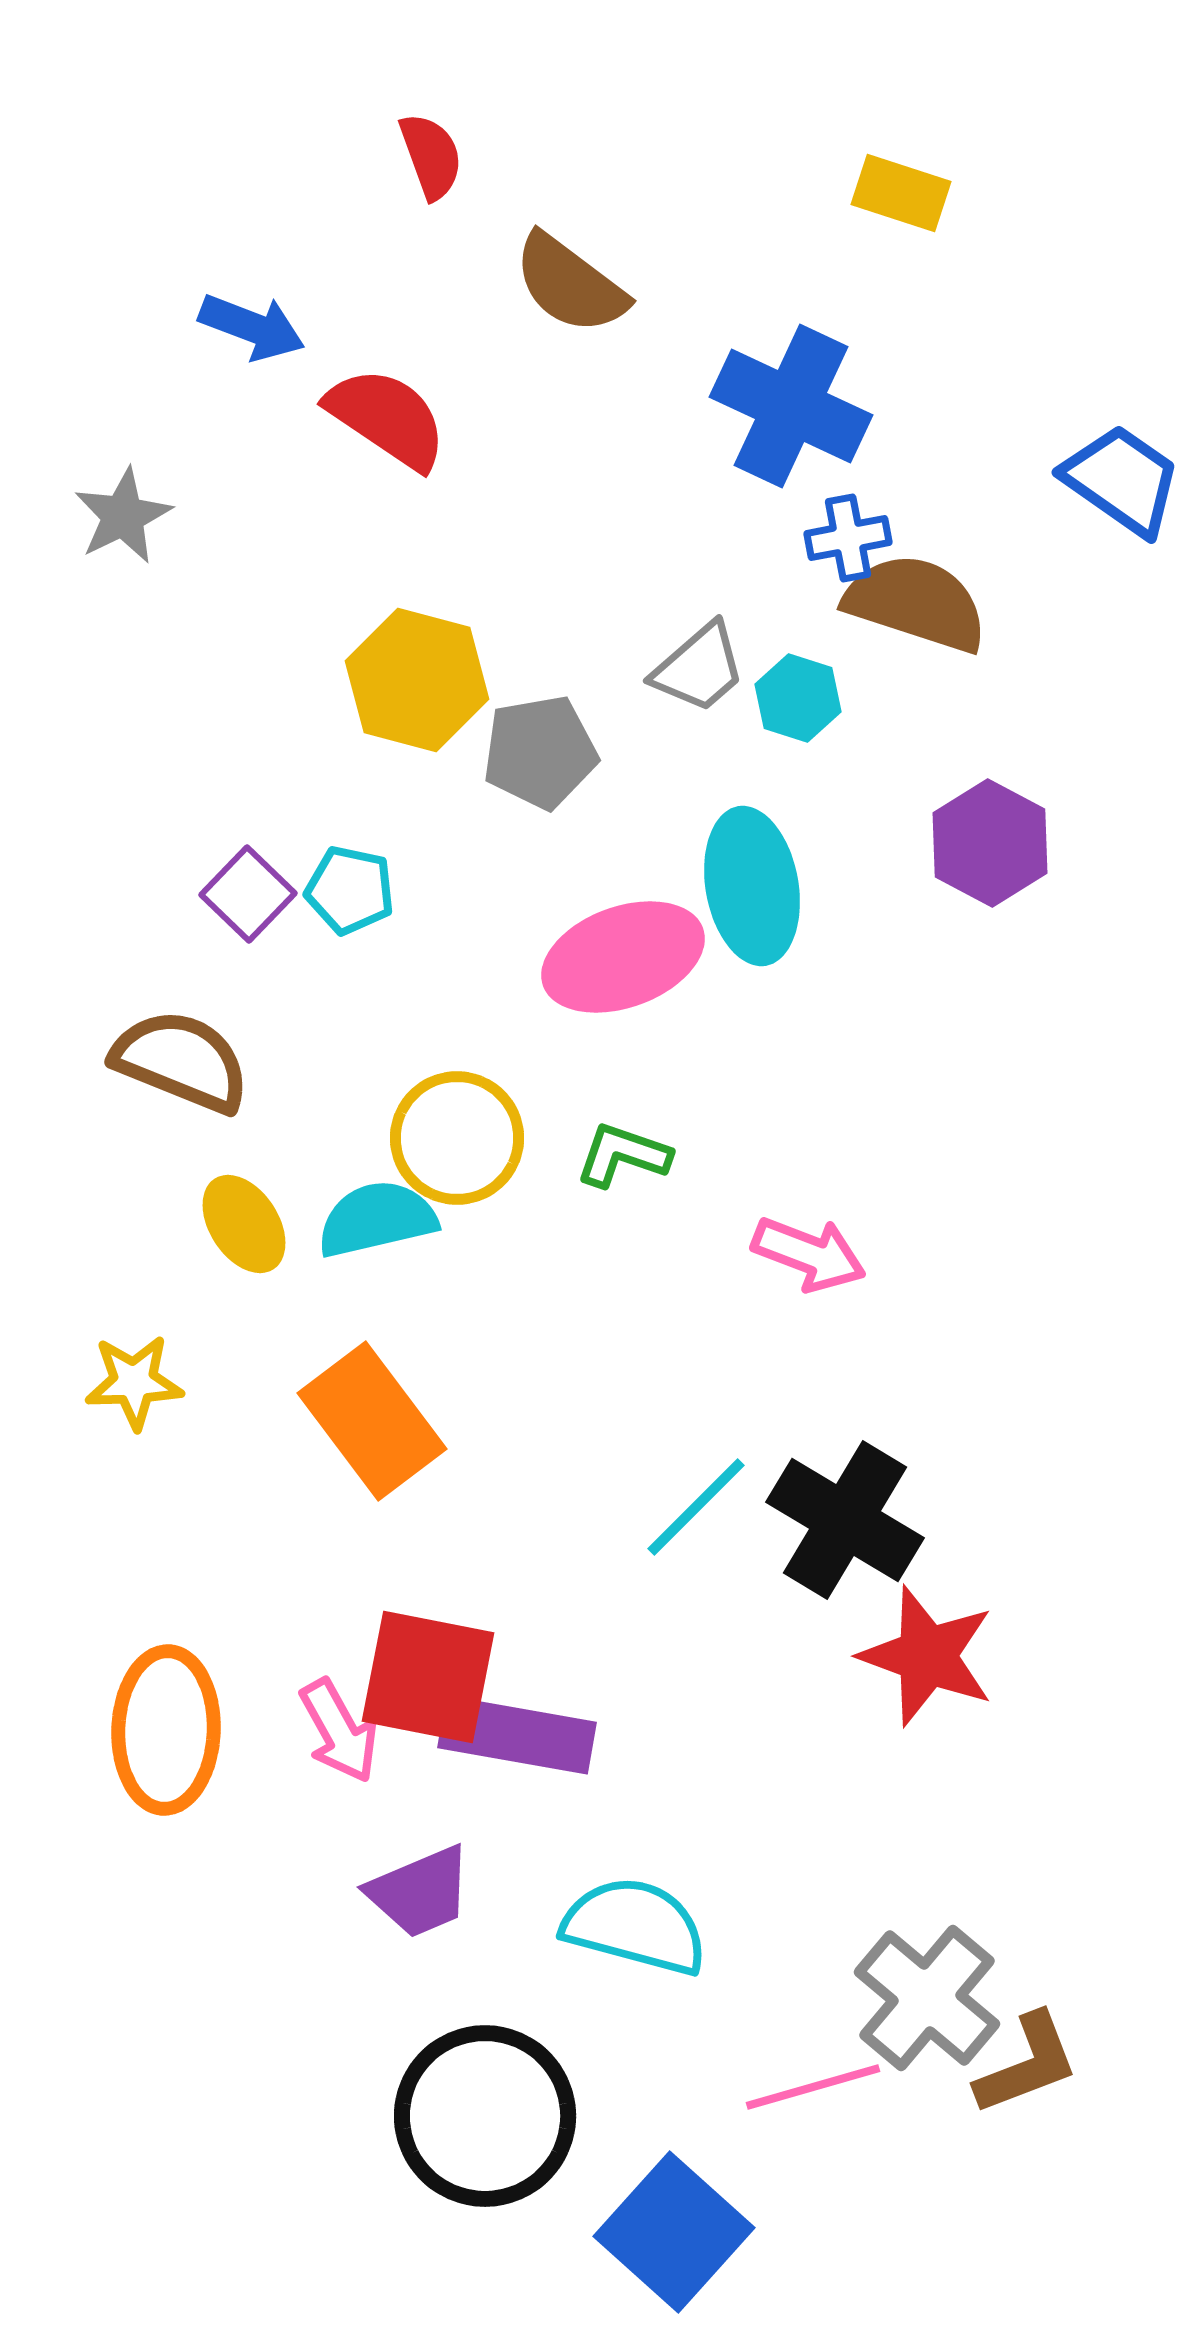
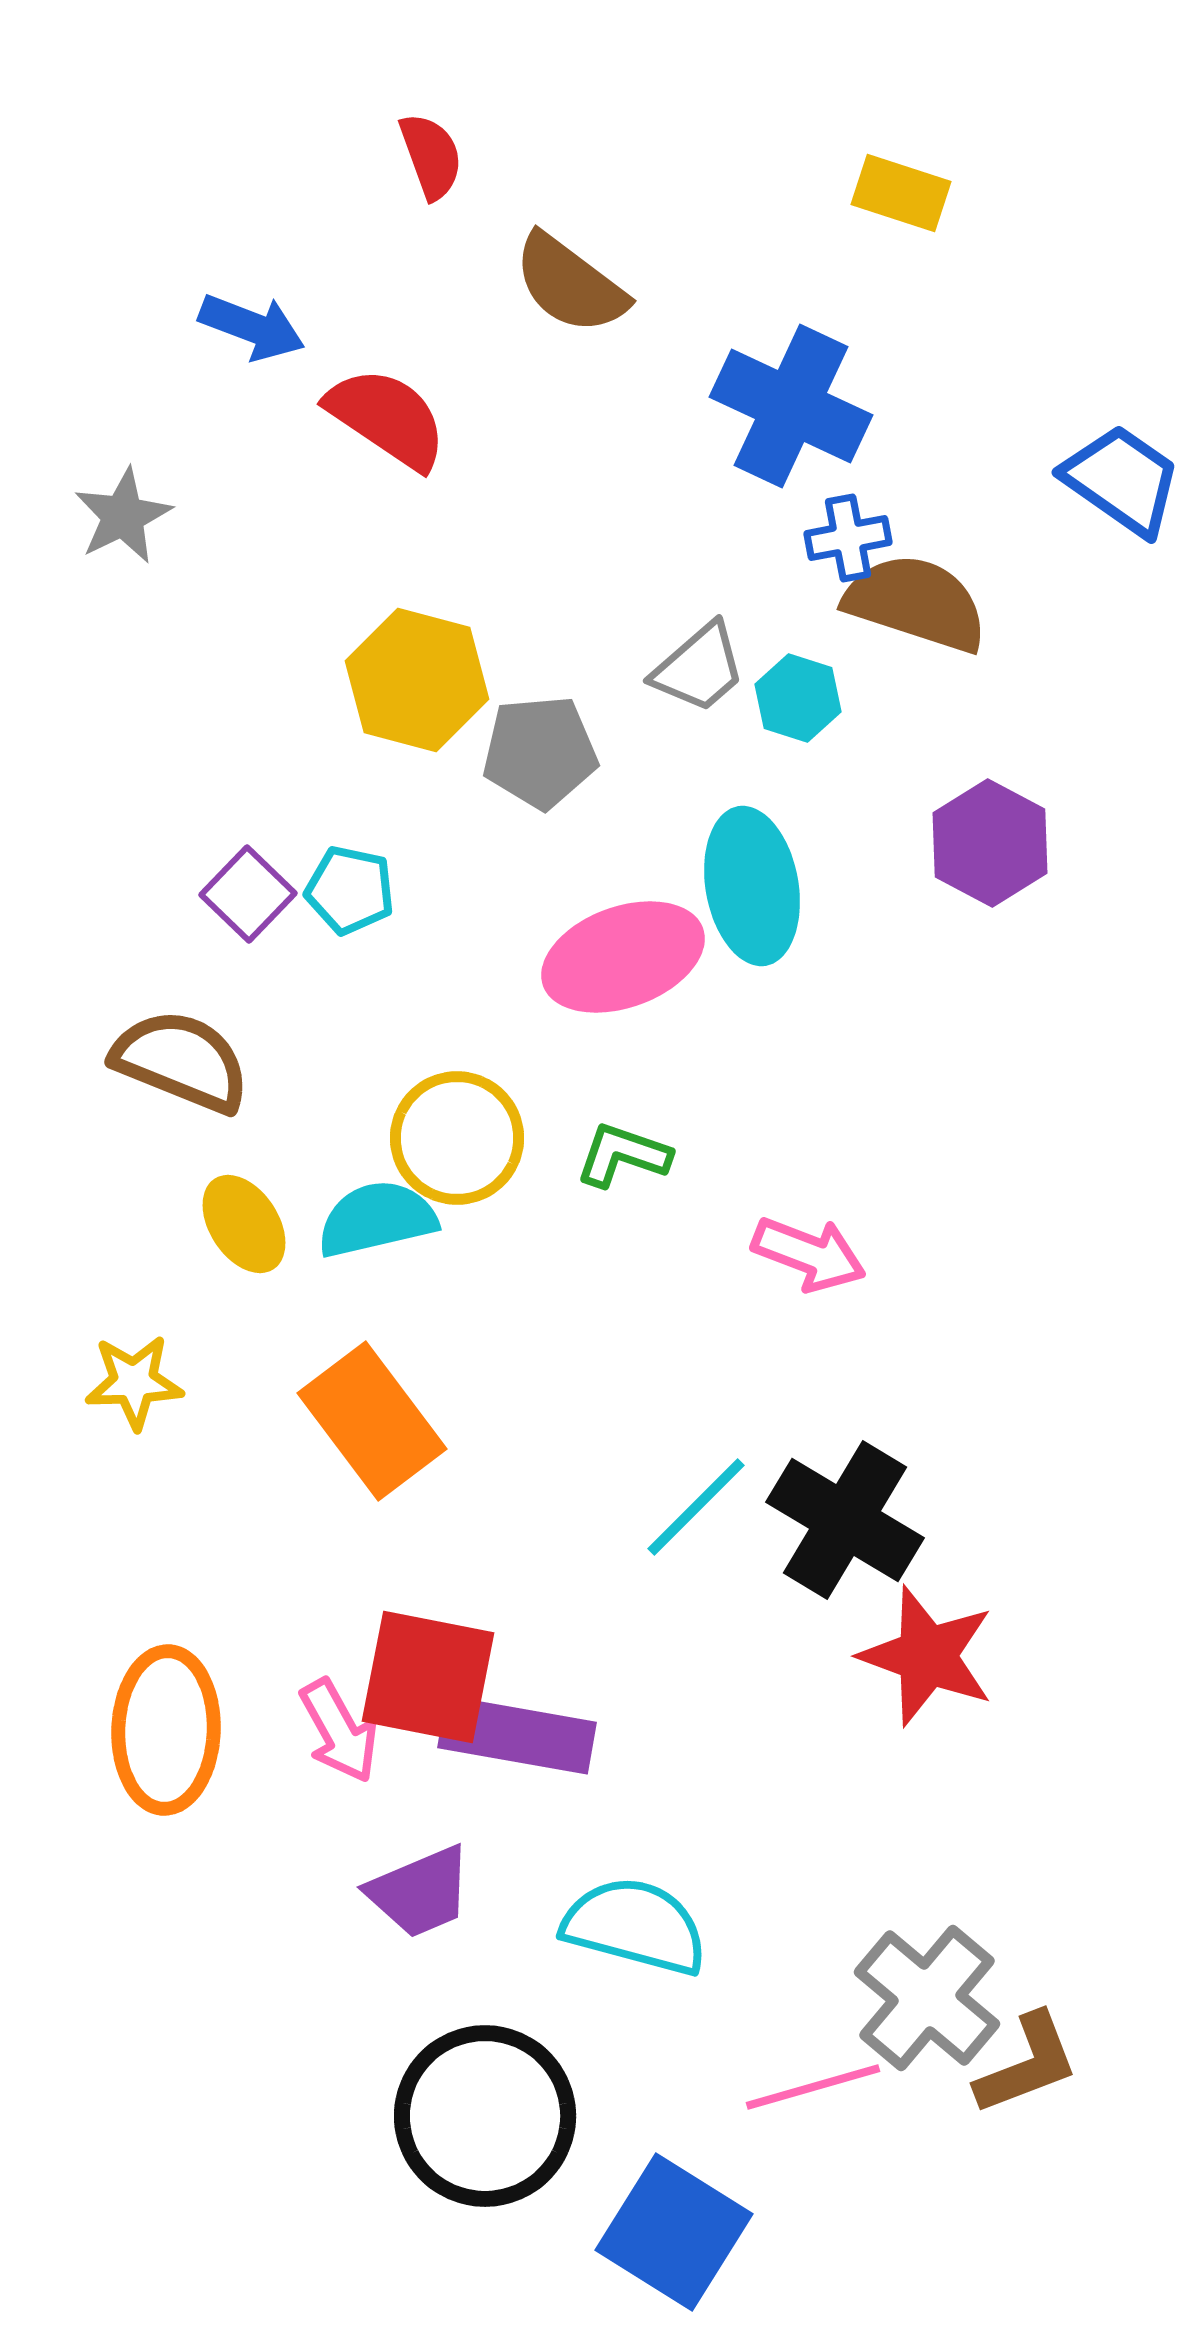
gray pentagon at (540, 752): rotated 5 degrees clockwise
blue square at (674, 2232): rotated 10 degrees counterclockwise
